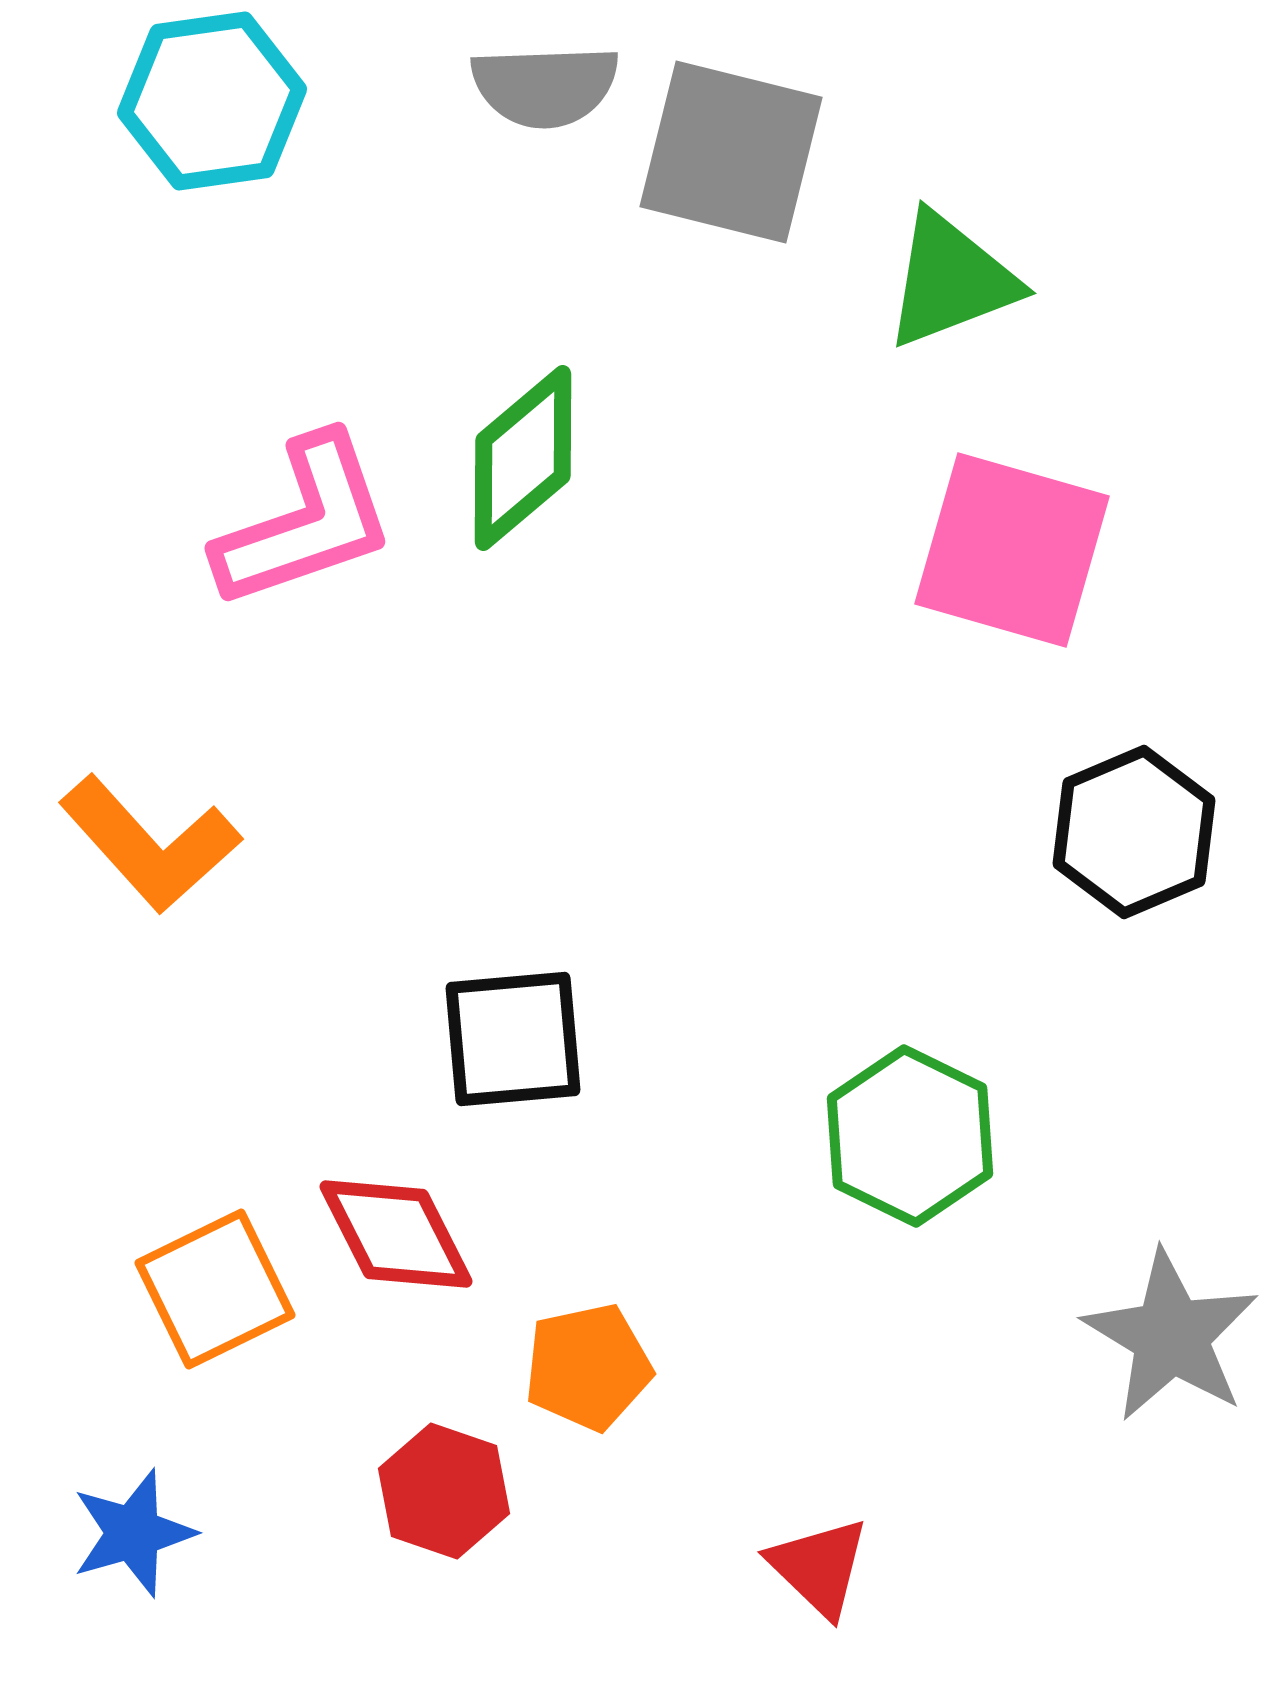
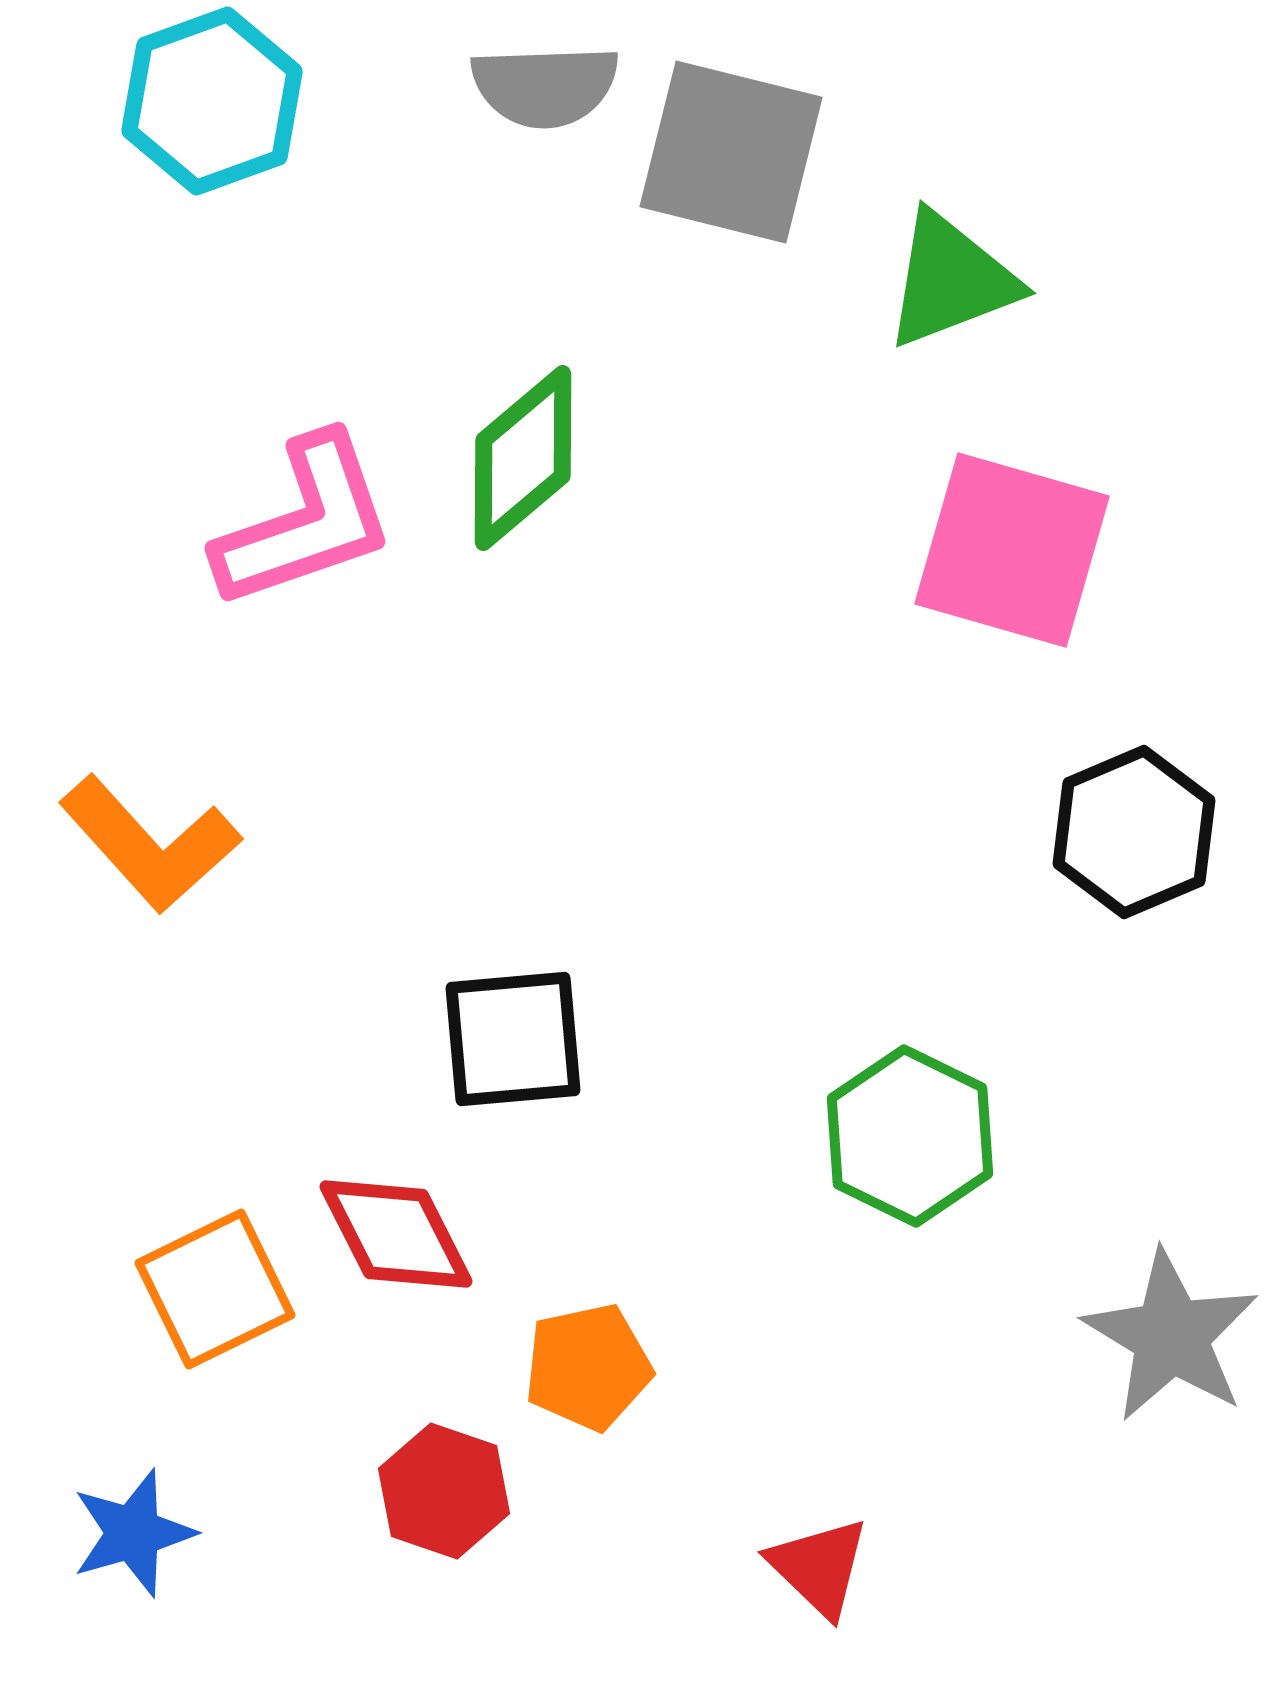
cyan hexagon: rotated 12 degrees counterclockwise
